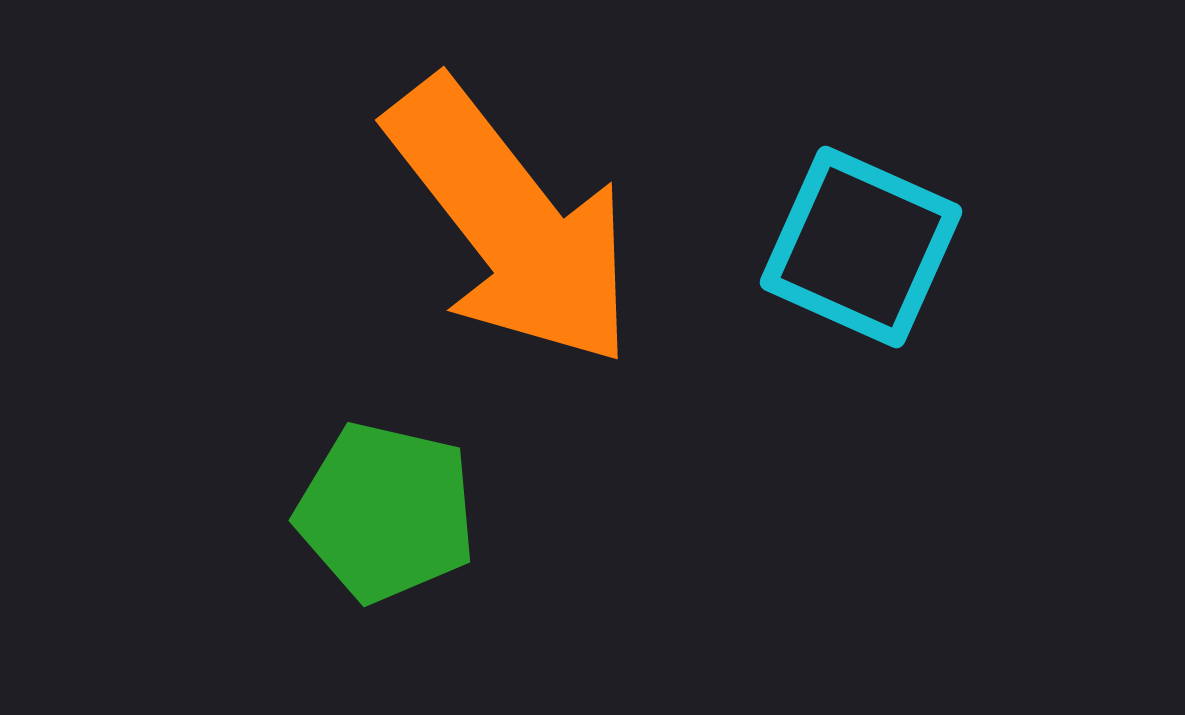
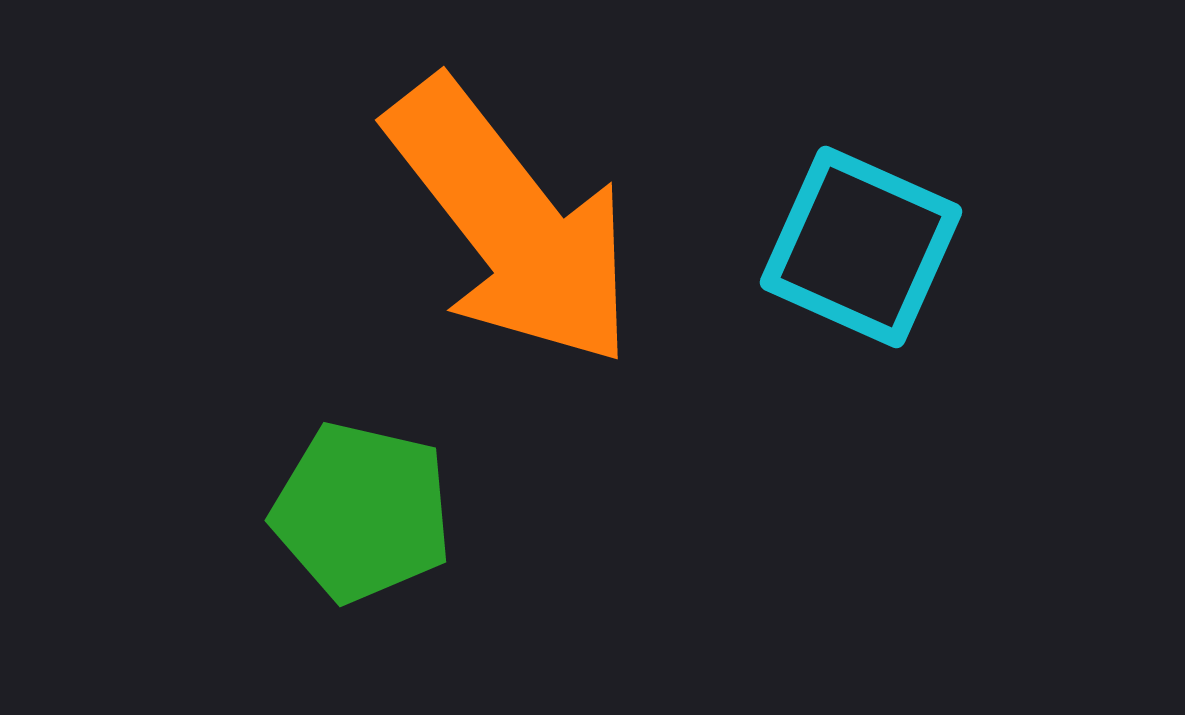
green pentagon: moved 24 px left
